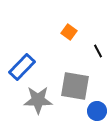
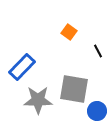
gray square: moved 1 px left, 3 px down
